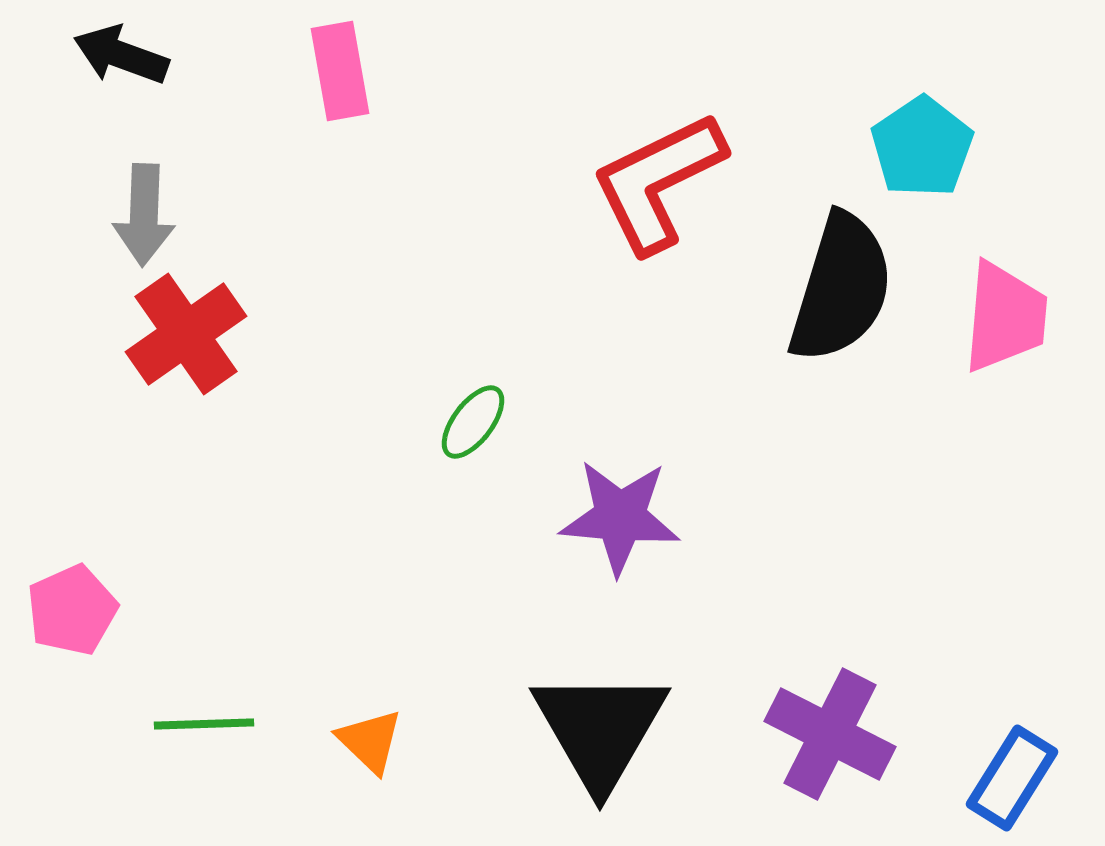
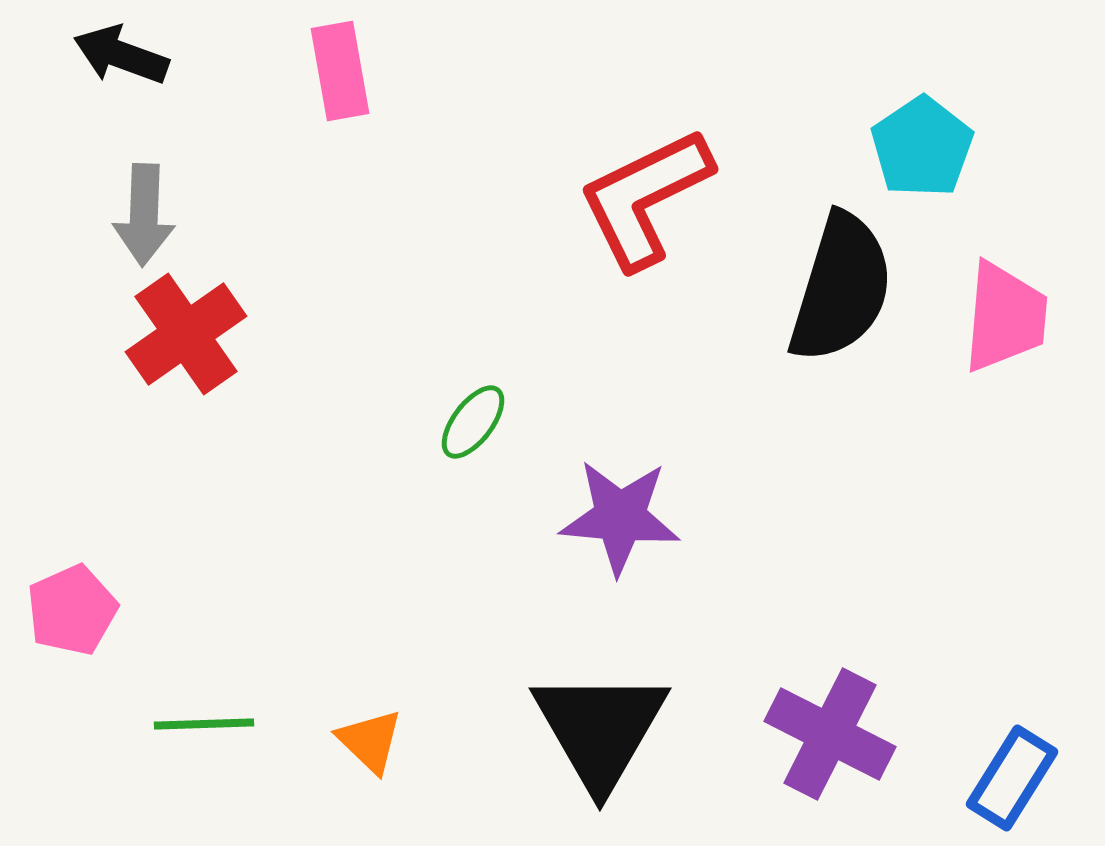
red L-shape: moved 13 px left, 16 px down
